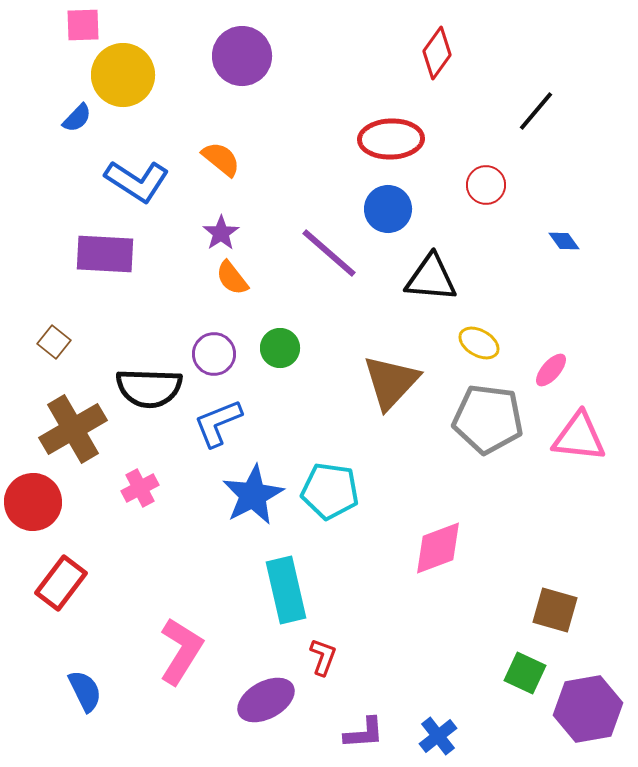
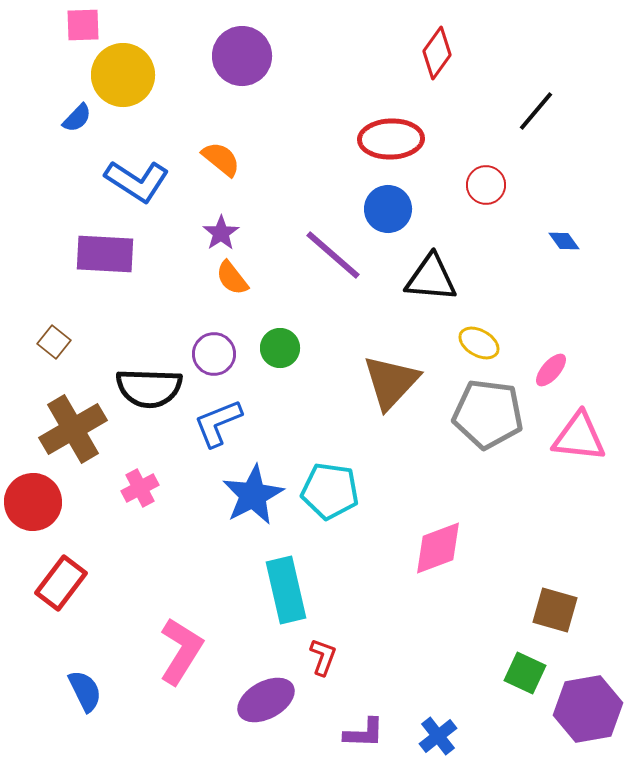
purple line at (329, 253): moved 4 px right, 2 px down
gray pentagon at (488, 419): moved 5 px up
purple L-shape at (364, 733): rotated 6 degrees clockwise
